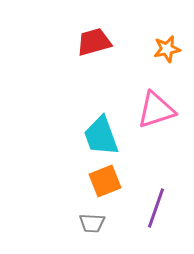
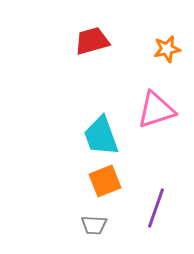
red trapezoid: moved 2 px left, 1 px up
gray trapezoid: moved 2 px right, 2 px down
